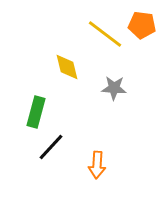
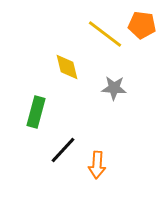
black line: moved 12 px right, 3 px down
